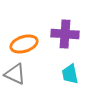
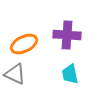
purple cross: moved 2 px right, 1 px down
orange ellipse: rotated 8 degrees counterclockwise
